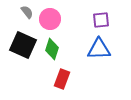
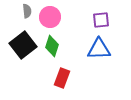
gray semicircle: moved 1 px up; rotated 32 degrees clockwise
pink circle: moved 2 px up
black square: rotated 28 degrees clockwise
green diamond: moved 3 px up
red rectangle: moved 1 px up
